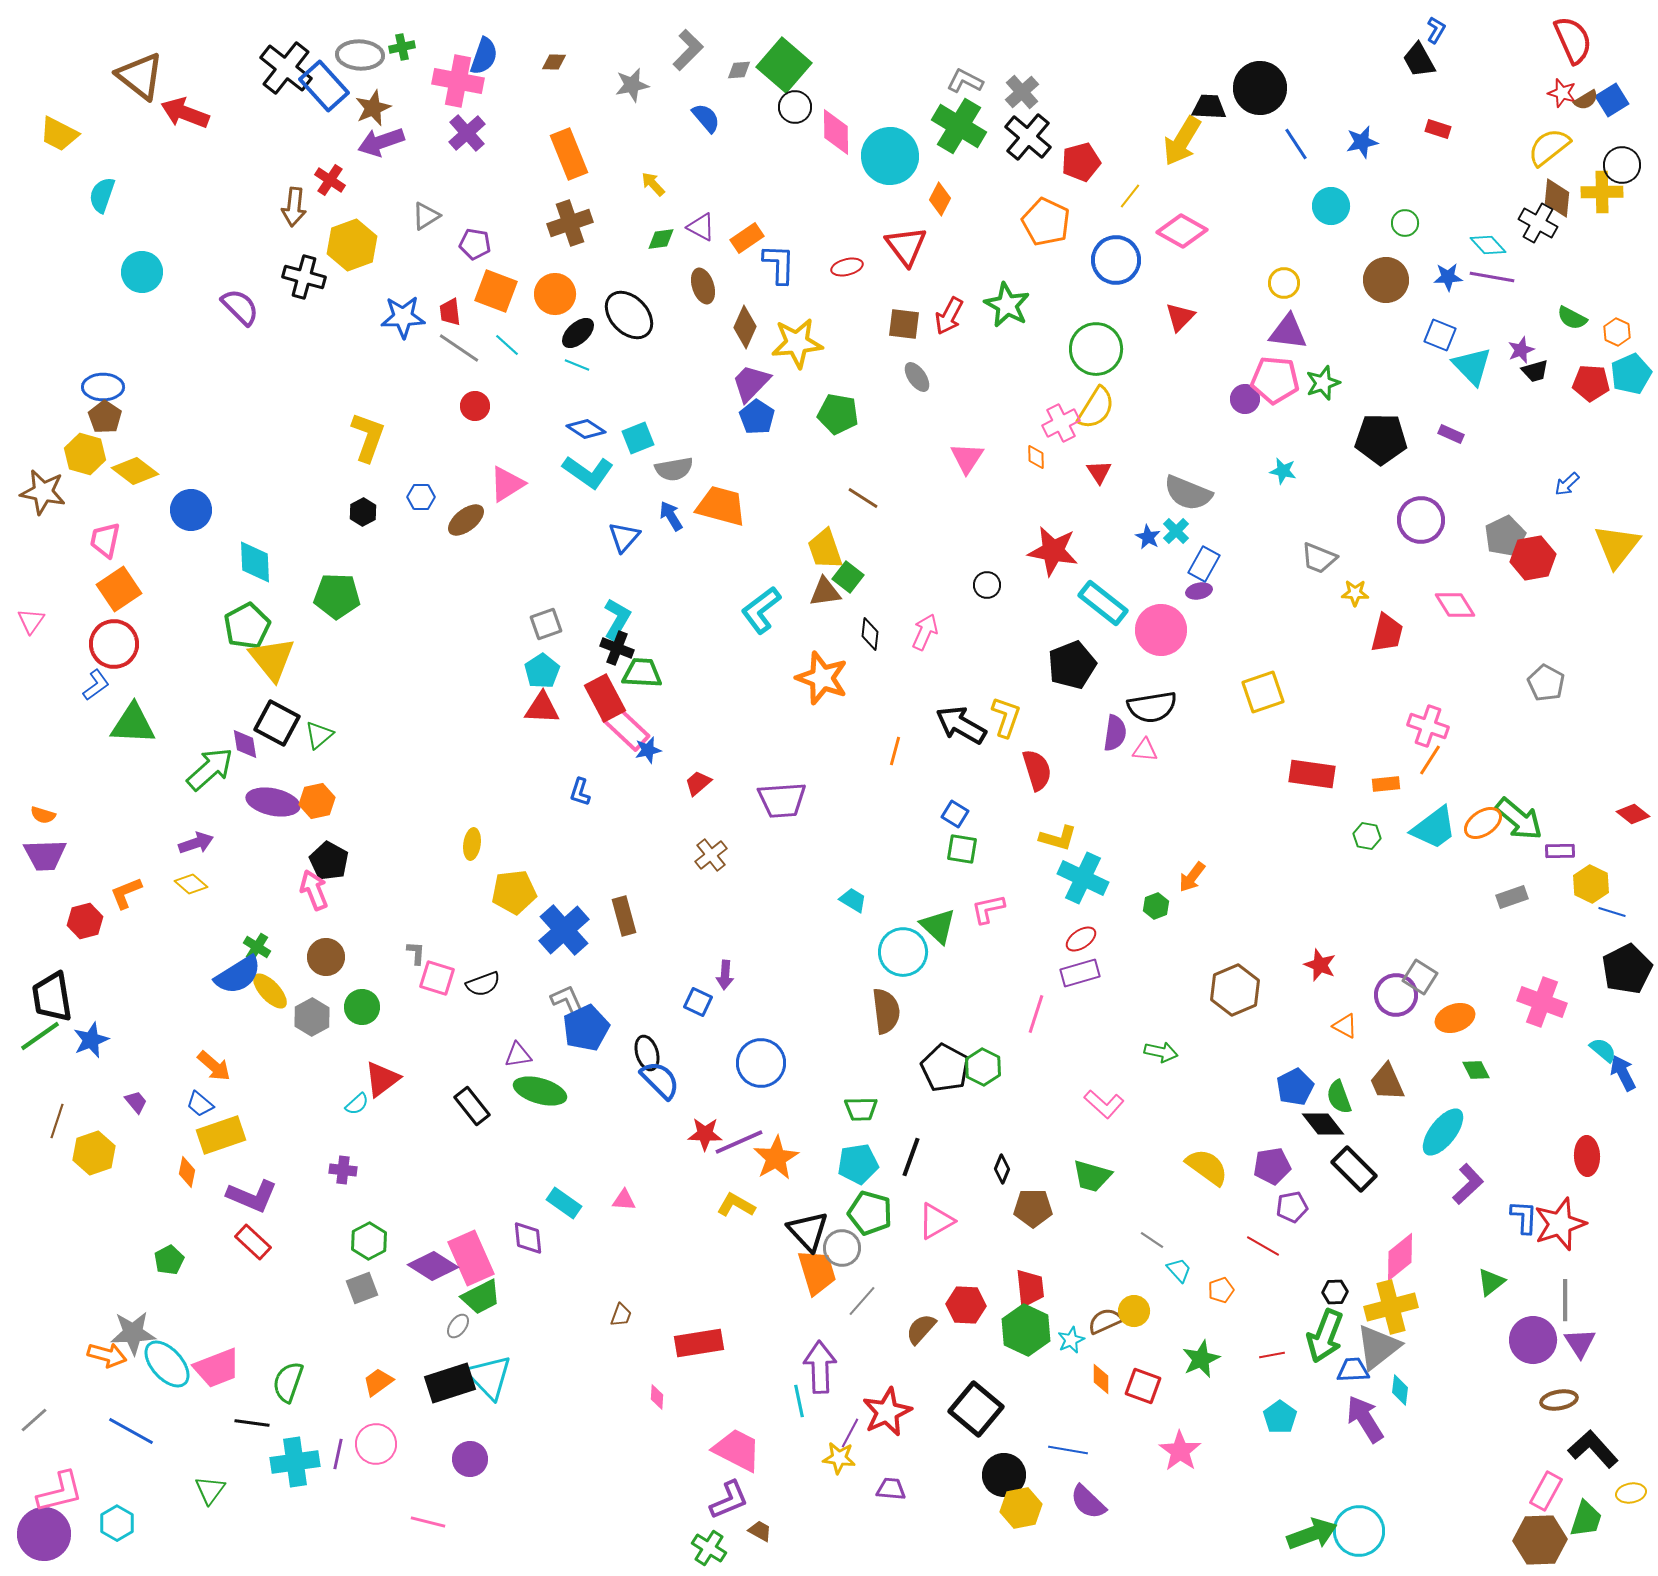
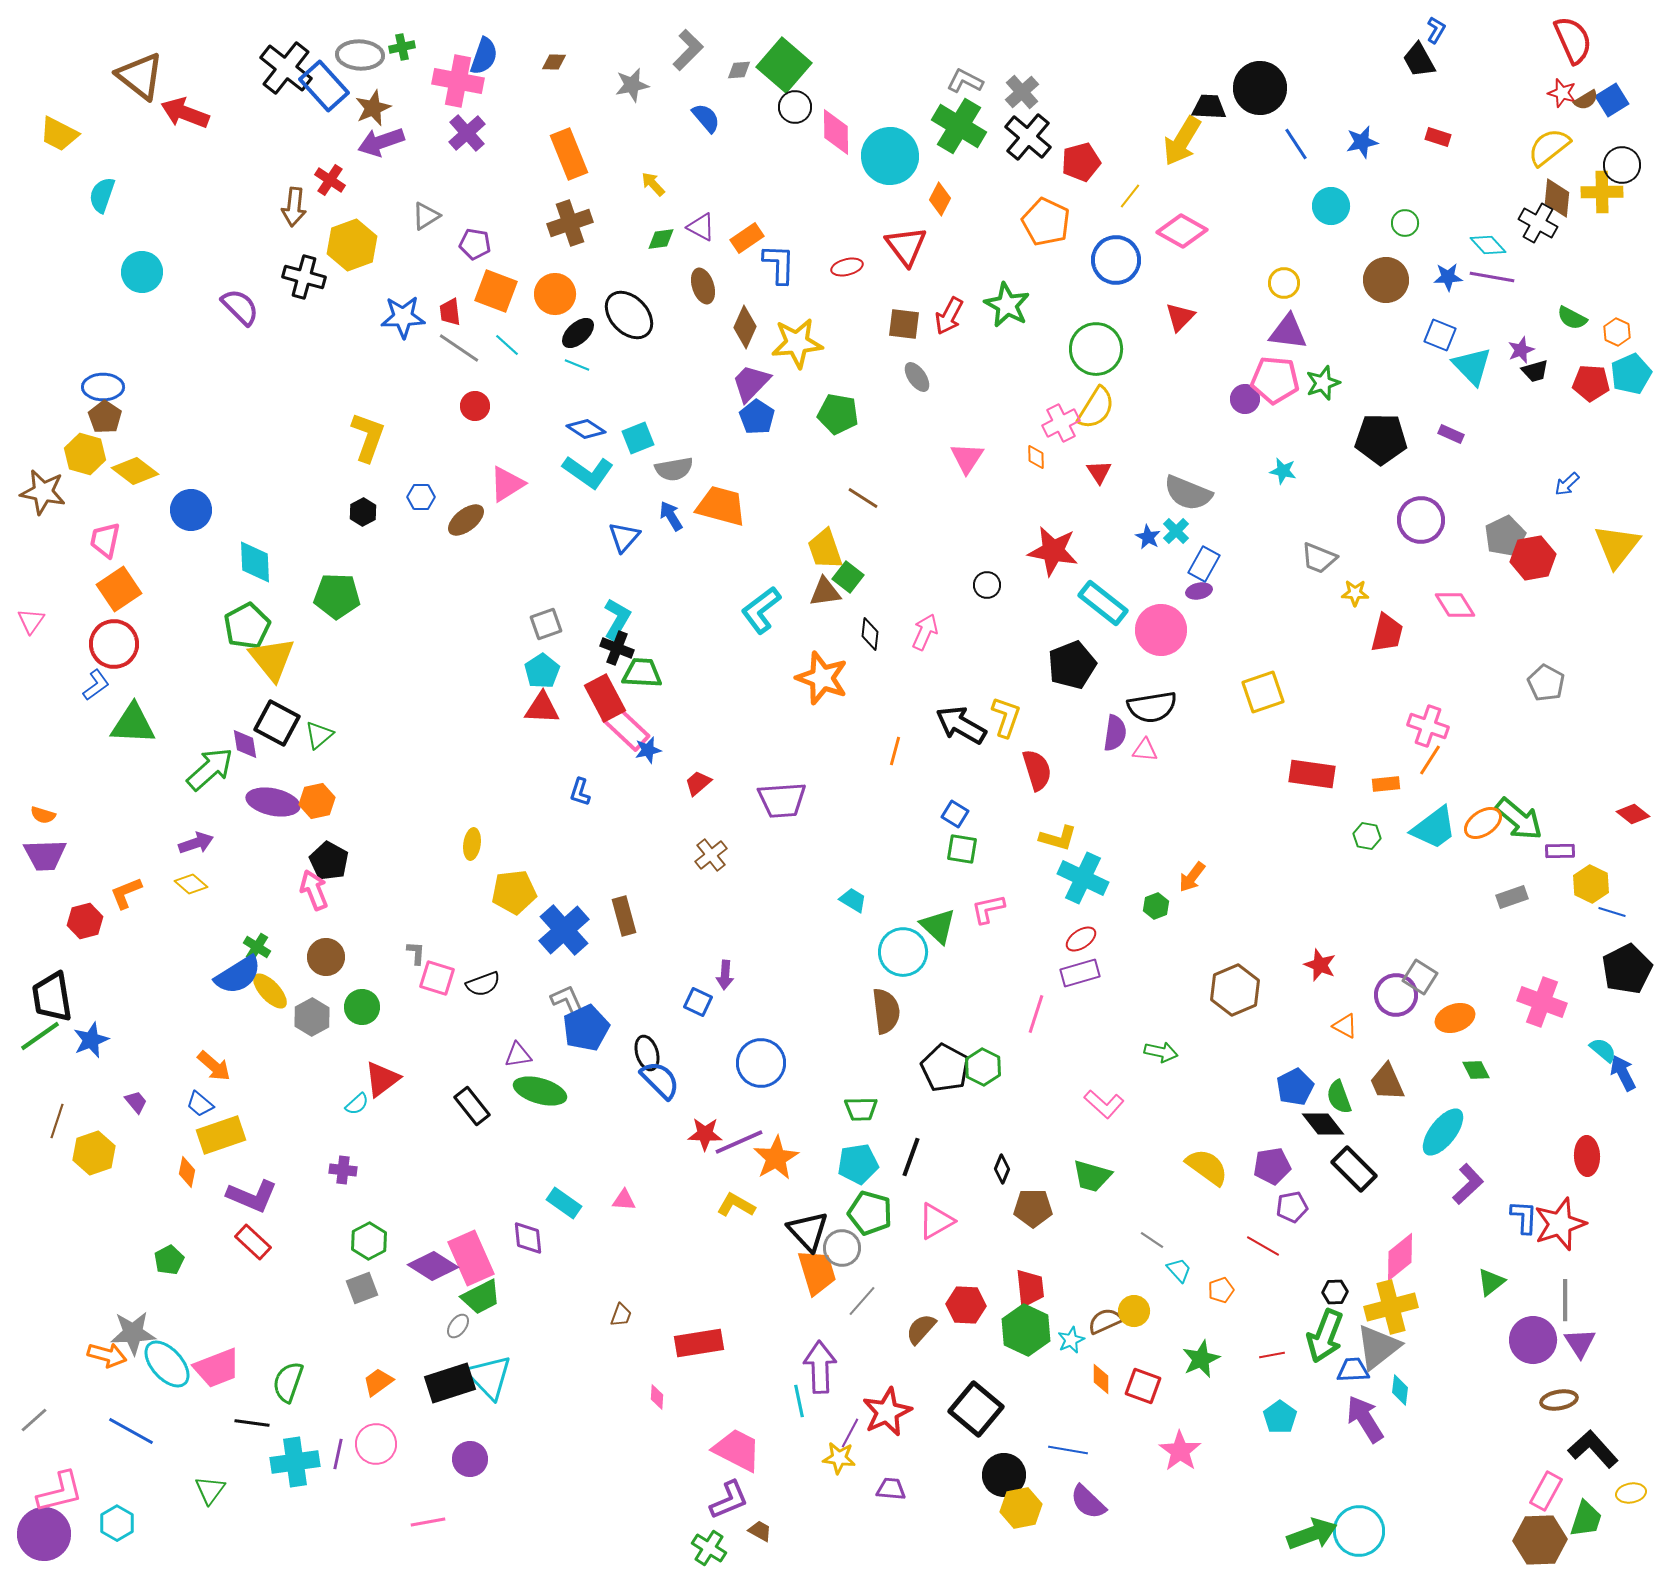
red rectangle at (1438, 129): moved 8 px down
pink line at (428, 1522): rotated 24 degrees counterclockwise
